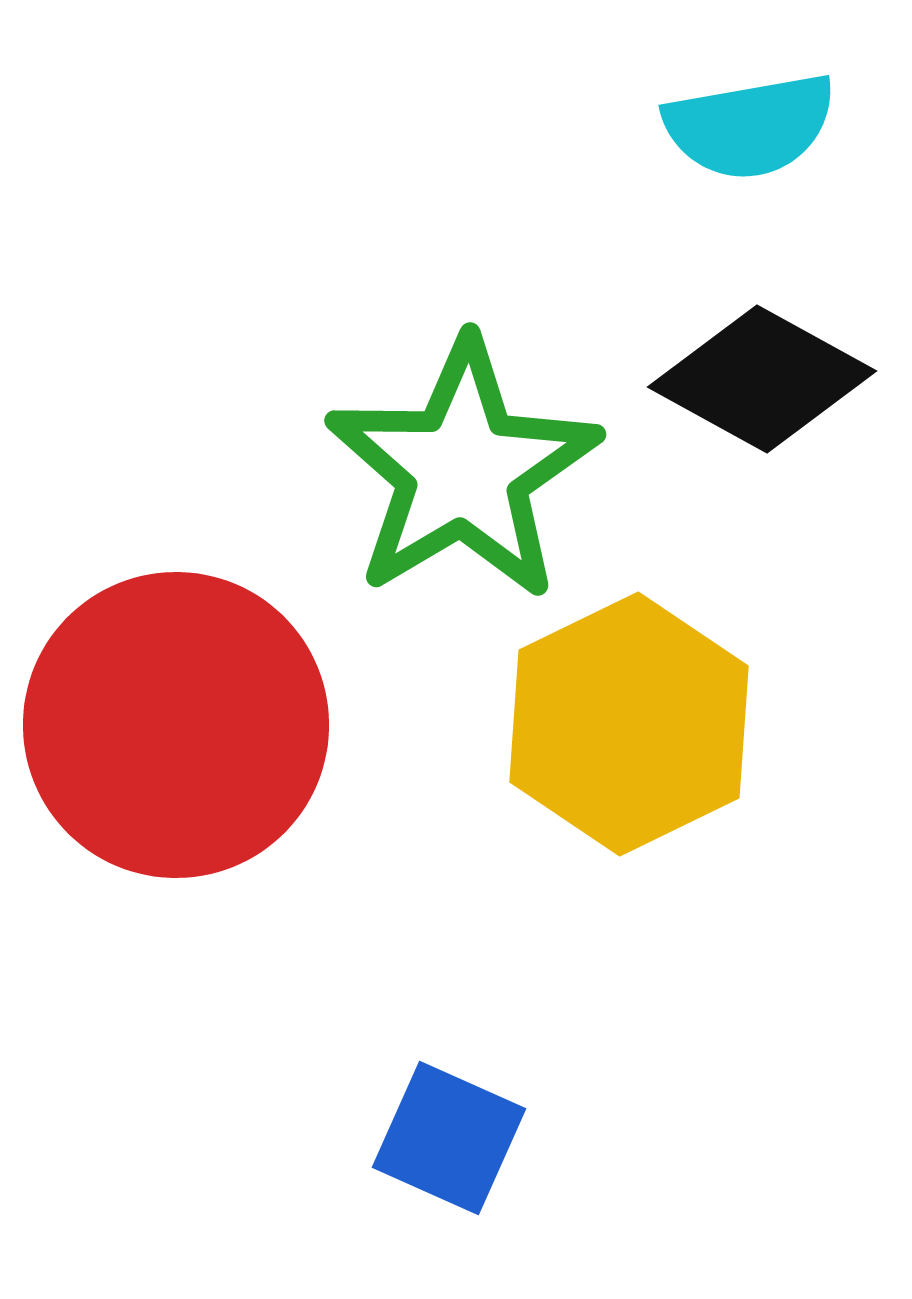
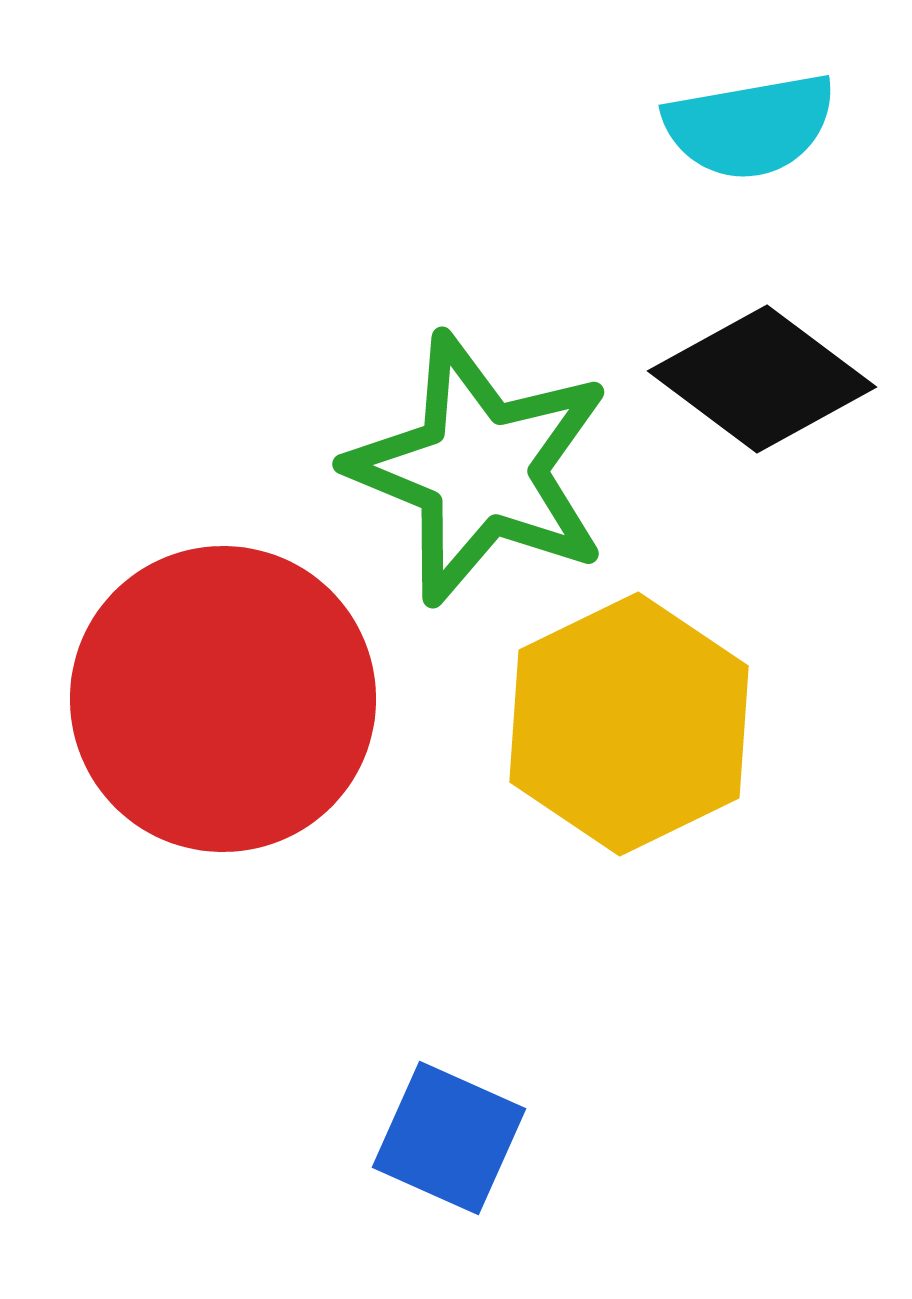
black diamond: rotated 8 degrees clockwise
green star: moved 17 px right, 1 px up; rotated 19 degrees counterclockwise
red circle: moved 47 px right, 26 px up
